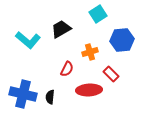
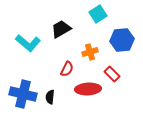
cyan L-shape: moved 3 px down
red rectangle: moved 1 px right
red ellipse: moved 1 px left, 1 px up
